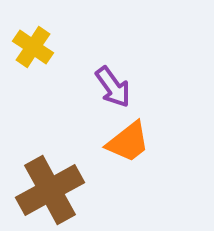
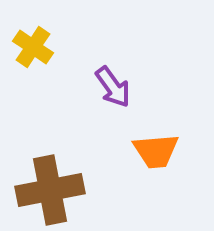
orange trapezoid: moved 28 px right, 9 px down; rotated 33 degrees clockwise
brown cross: rotated 18 degrees clockwise
